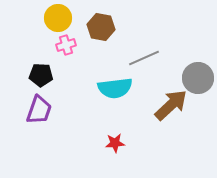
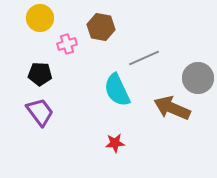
yellow circle: moved 18 px left
pink cross: moved 1 px right, 1 px up
black pentagon: moved 1 px left, 1 px up
cyan semicircle: moved 2 px right, 2 px down; rotated 72 degrees clockwise
brown arrow: moved 1 px right, 3 px down; rotated 114 degrees counterclockwise
purple trapezoid: moved 1 px right, 2 px down; rotated 56 degrees counterclockwise
